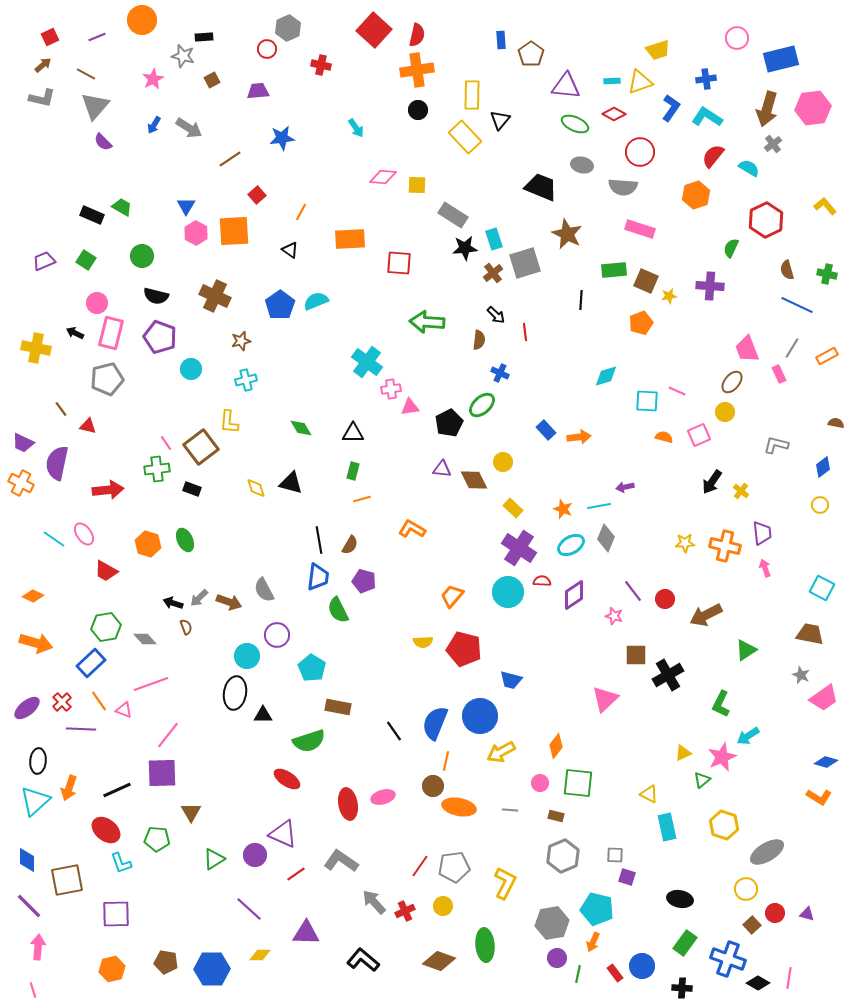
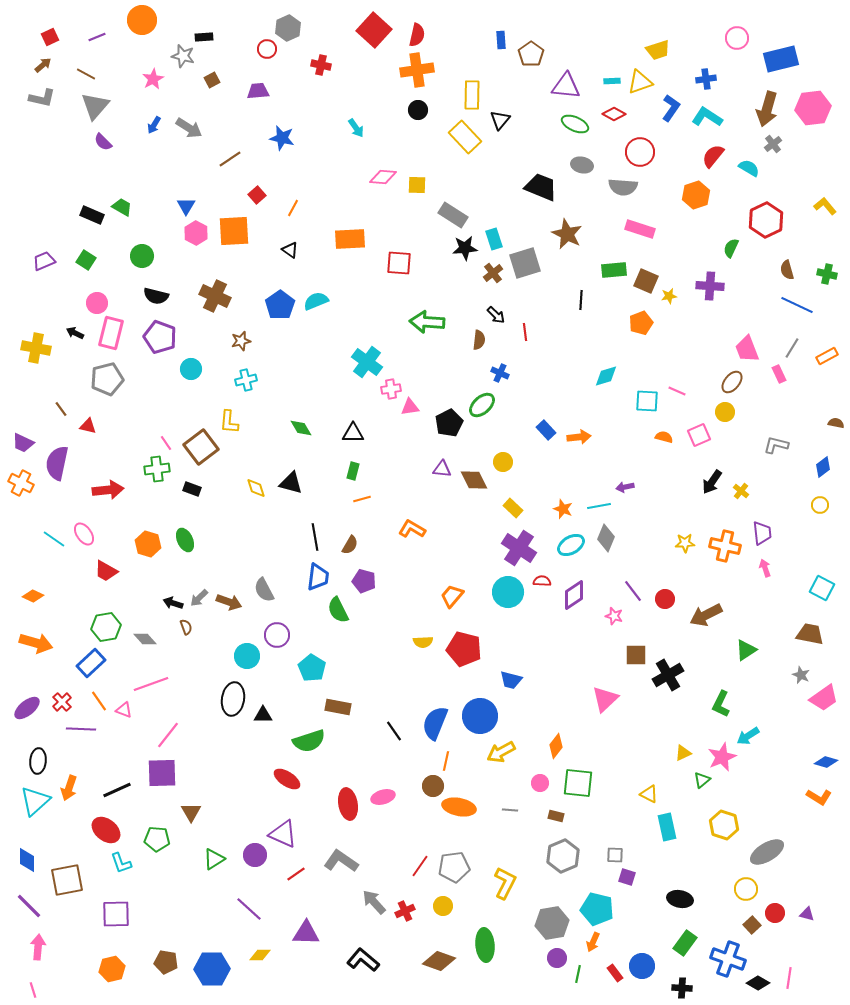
blue star at (282, 138): rotated 20 degrees clockwise
orange line at (301, 212): moved 8 px left, 4 px up
black line at (319, 540): moved 4 px left, 3 px up
black ellipse at (235, 693): moved 2 px left, 6 px down
